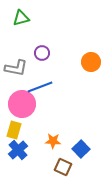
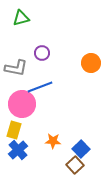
orange circle: moved 1 px down
brown square: moved 12 px right, 2 px up; rotated 24 degrees clockwise
